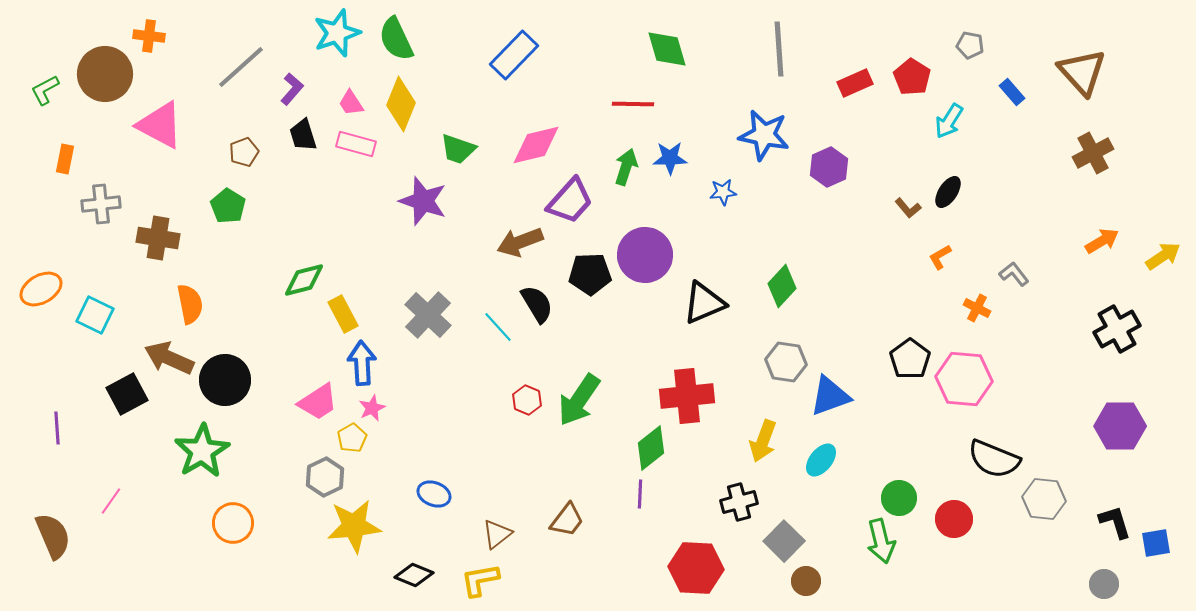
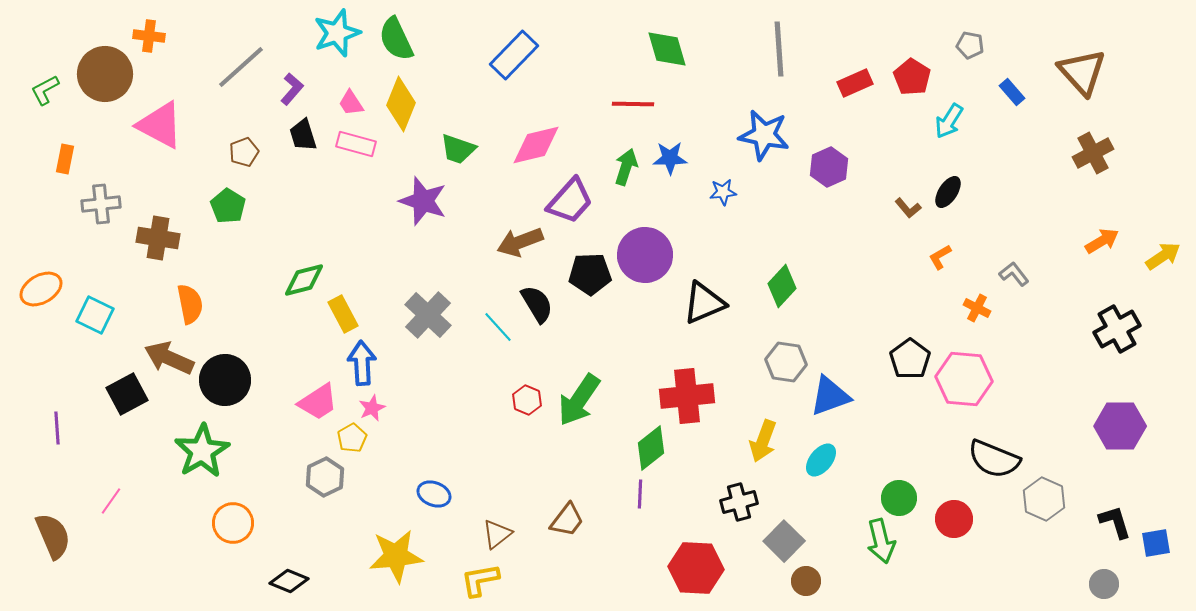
gray hexagon at (1044, 499): rotated 18 degrees clockwise
yellow star at (354, 526): moved 42 px right, 30 px down
black diamond at (414, 575): moved 125 px left, 6 px down
